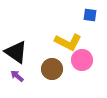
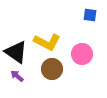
yellow L-shape: moved 21 px left
pink circle: moved 6 px up
